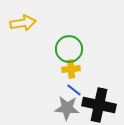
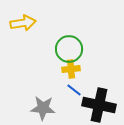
gray star: moved 24 px left
